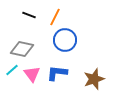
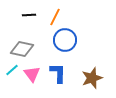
black line: rotated 24 degrees counterclockwise
blue L-shape: moved 1 px right; rotated 85 degrees clockwise
brown star: moved 2 px left, 1 px up
